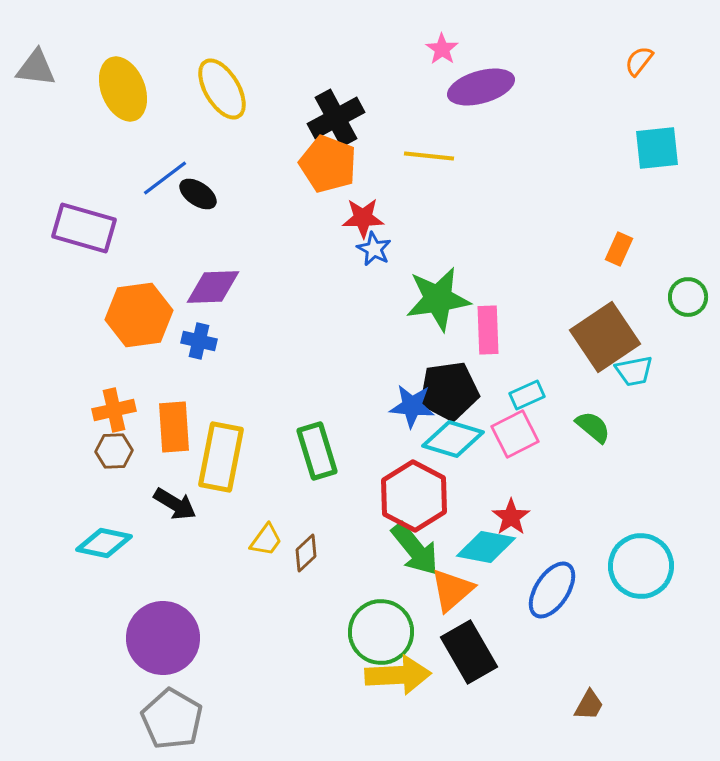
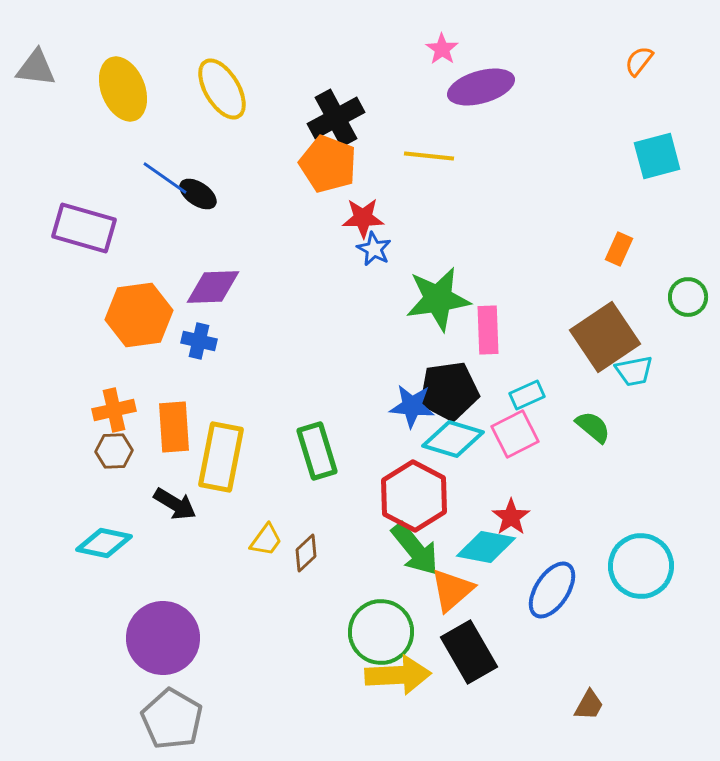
cyan square at (657, 148): moved 8 px down; rotated 9 degrees counterclockwise
blue line at (165, 178): rotated 72 degrees clockwise
